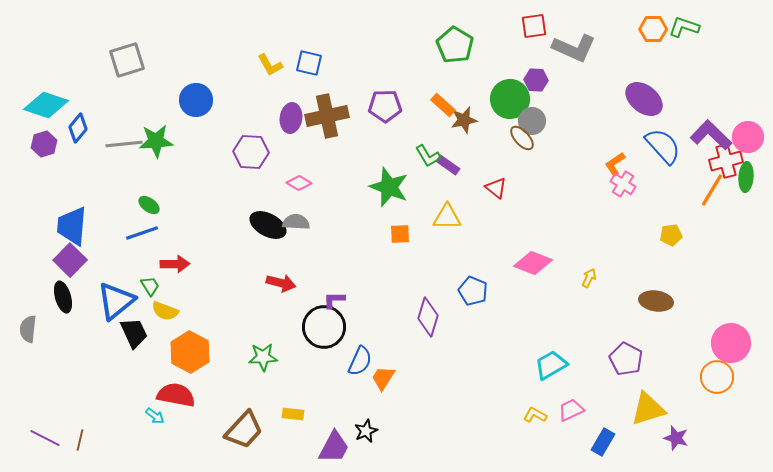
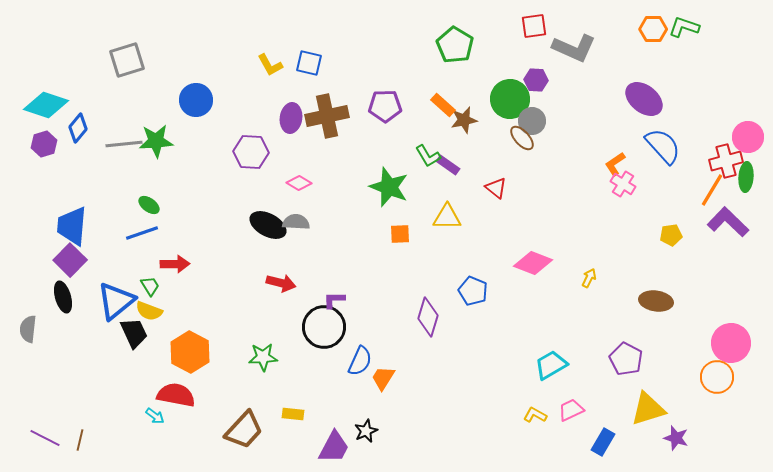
purple L-shape at (711, 135): moved 17 px right, 87 px down
yellow semicircle at (165, 311): moved 16 px left
